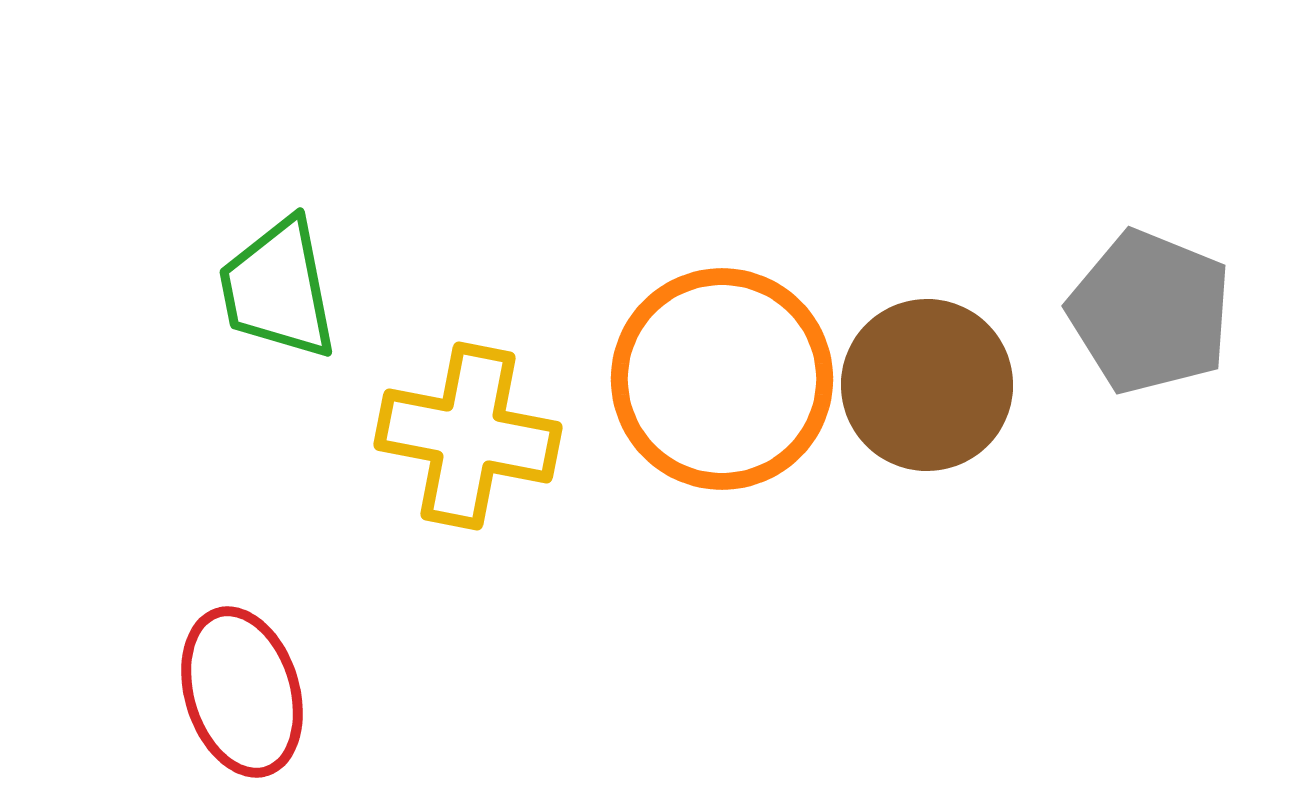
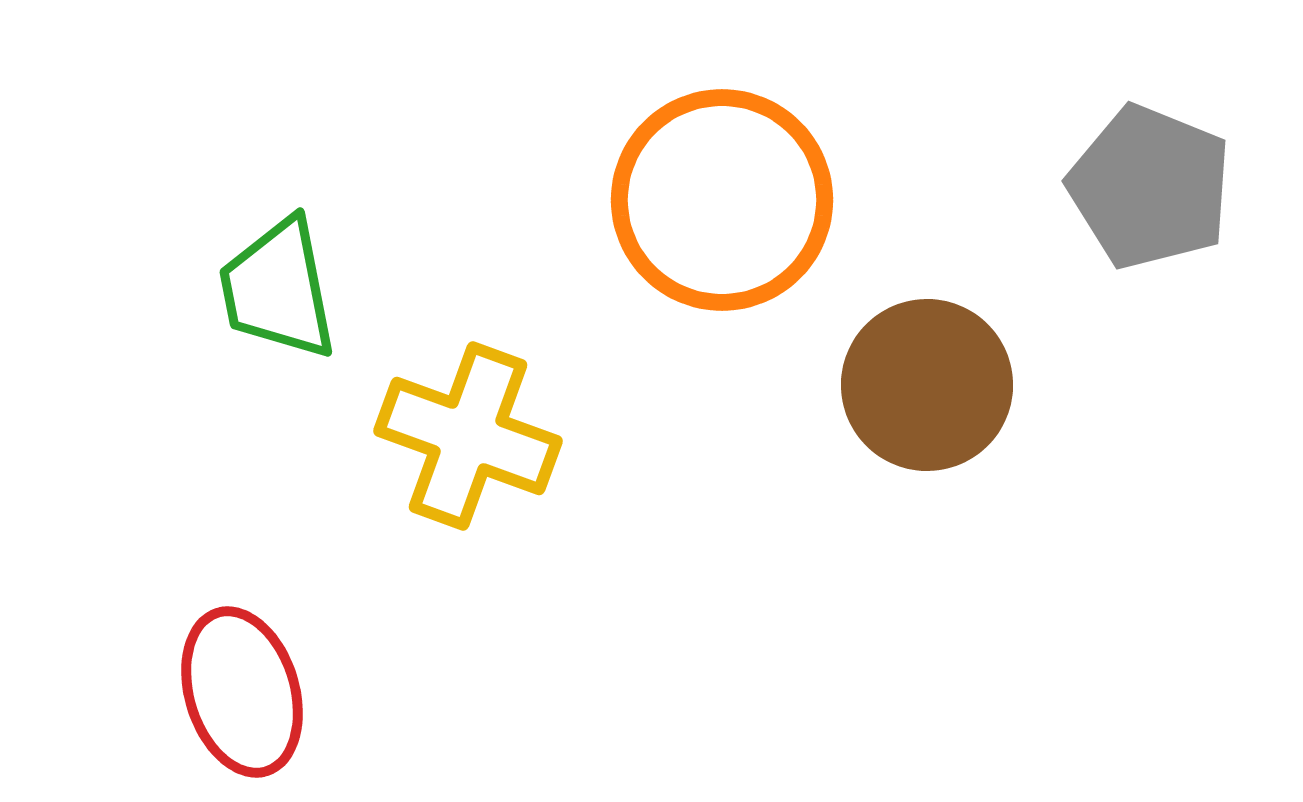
gray pentagon: moved 125 px up
orange circle: moved 179 px up
yellow cross: rotated 9 degrees clockwise
